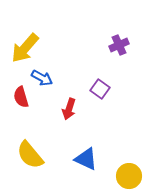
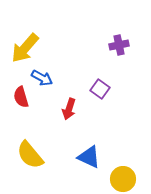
purple cross: rotated 12 degrees clockwise
blue triangle: moved 3 px right, 2 px up
yellow circle: moved 6 px left, 3 px down
